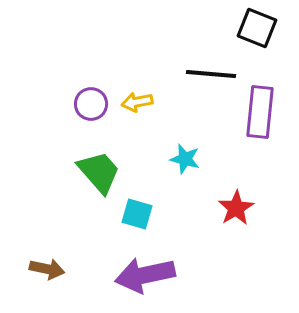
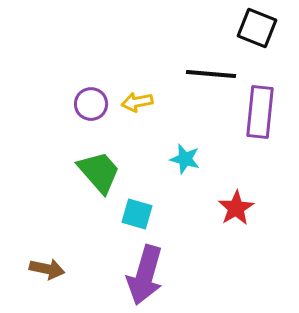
purple arrow: rotated 62 degrees counterclockwise
